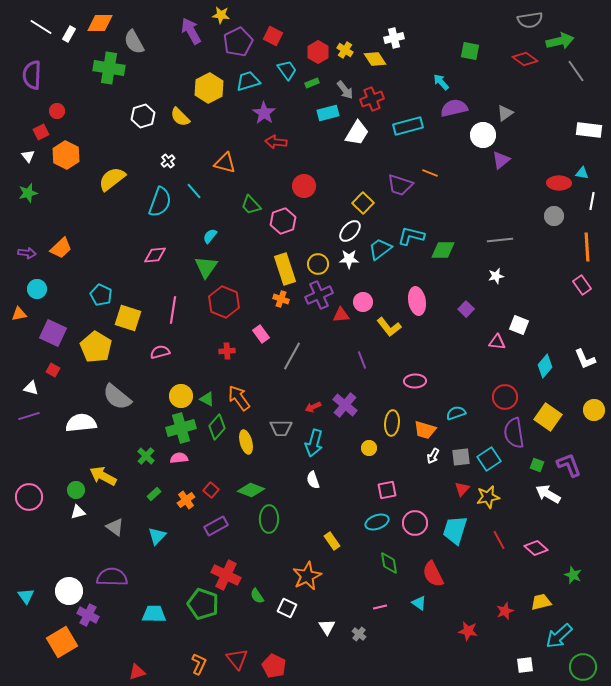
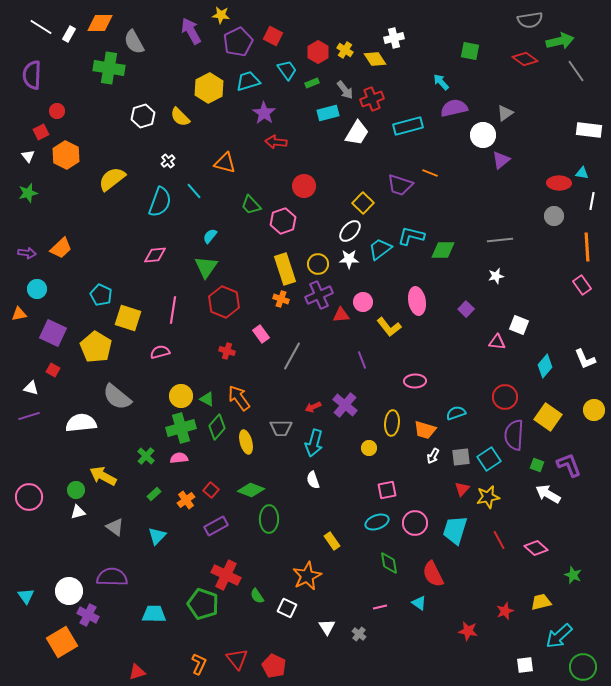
red cross at (227, 351): rotated 21 degrees clockwise
purple semicircle at (514, 433): moved 2 px down; rotated 12 degrees clockwise
